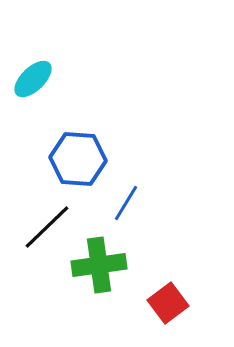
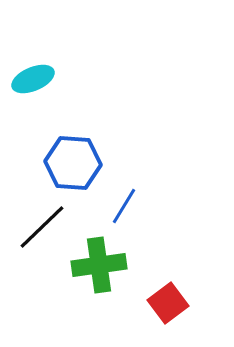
cyan ellipse: rotated 21 degrees clockwise
blue hexagon: moved 5 px left, 4 px down
blue line: moved 2 px left, 3 px down
black line: moved 5 px left
